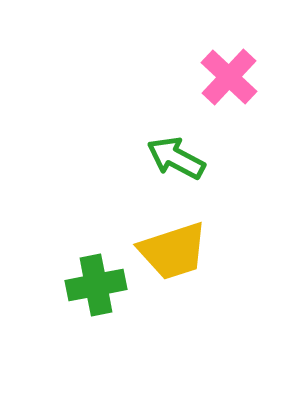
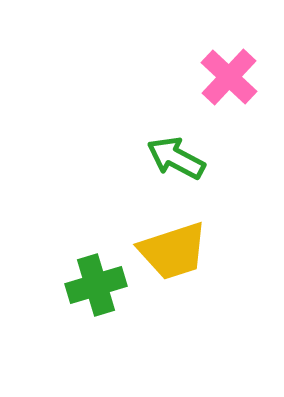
green cross: rotated 6 degrees counterclockwise
